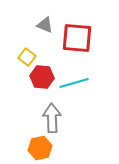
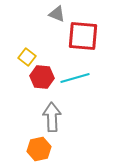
gray triangle: moved 12 px right, 11 px up
red square: moved 6 px right, 2 px up
cyan line: moved 1 px right, 5 px up
gray arrow: moved 1 px up
orange hexagon: moved 1 px left, 1 px down
